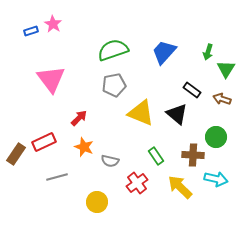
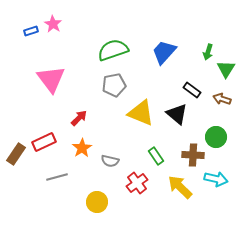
orange star: moved 2 px left, 1 px down; rotated 18 degrees clockwise
